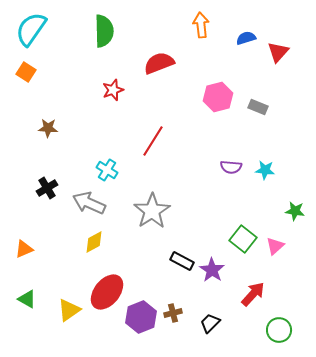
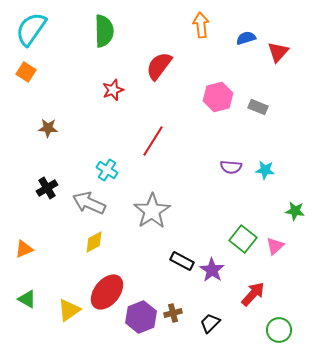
red semicircle: moved 3 px down; rotated 32 degrees counterclockwise
